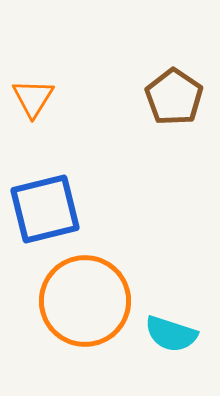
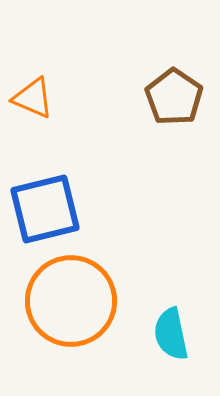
orange triangle: rotated 39 degrees counterclockwise
orange circle: moved 14 px left
cyan semicircle: rotated 60 degrees clockwise
